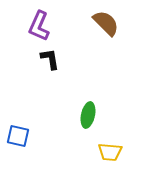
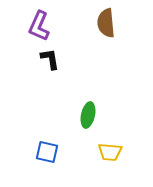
brown semicircle: rotated 140 degrees counterclockwise
blue square: moved 29 px right, 16 px down
